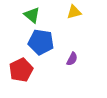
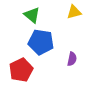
purple semicircle: rotated 16 degrees counterclockwise
